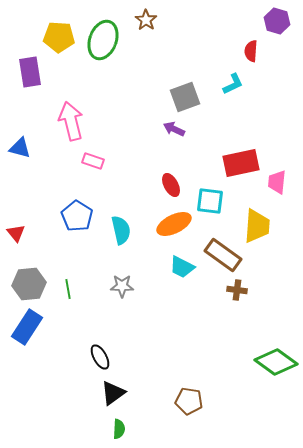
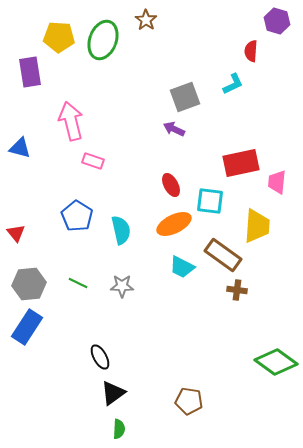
green line: moved 10 px right, 6 px up; rotated 54 degrees counterclockwise
